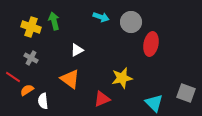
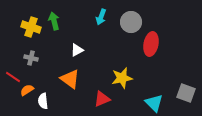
cyan arrow: rotated 91 degrees clockwise
gray cross: rotated 16 degrees counterclockwise
